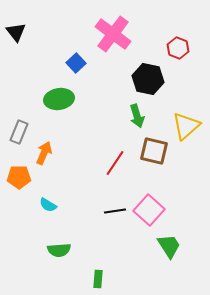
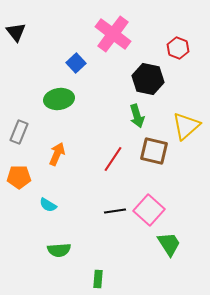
orange arrow: moved 13 px right, 1 px down
red line: moved 2 px left, 4 px up
green trapezoid: moved 2 px up
